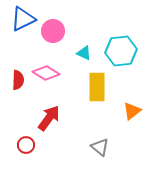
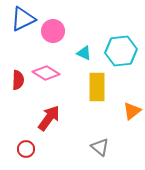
red circle: moved 4 px down
